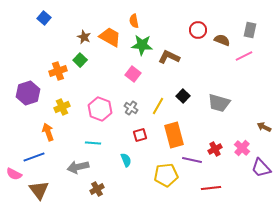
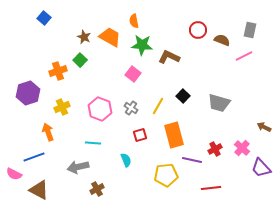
brown triangle: rotated 25 degrees counterclockwise
